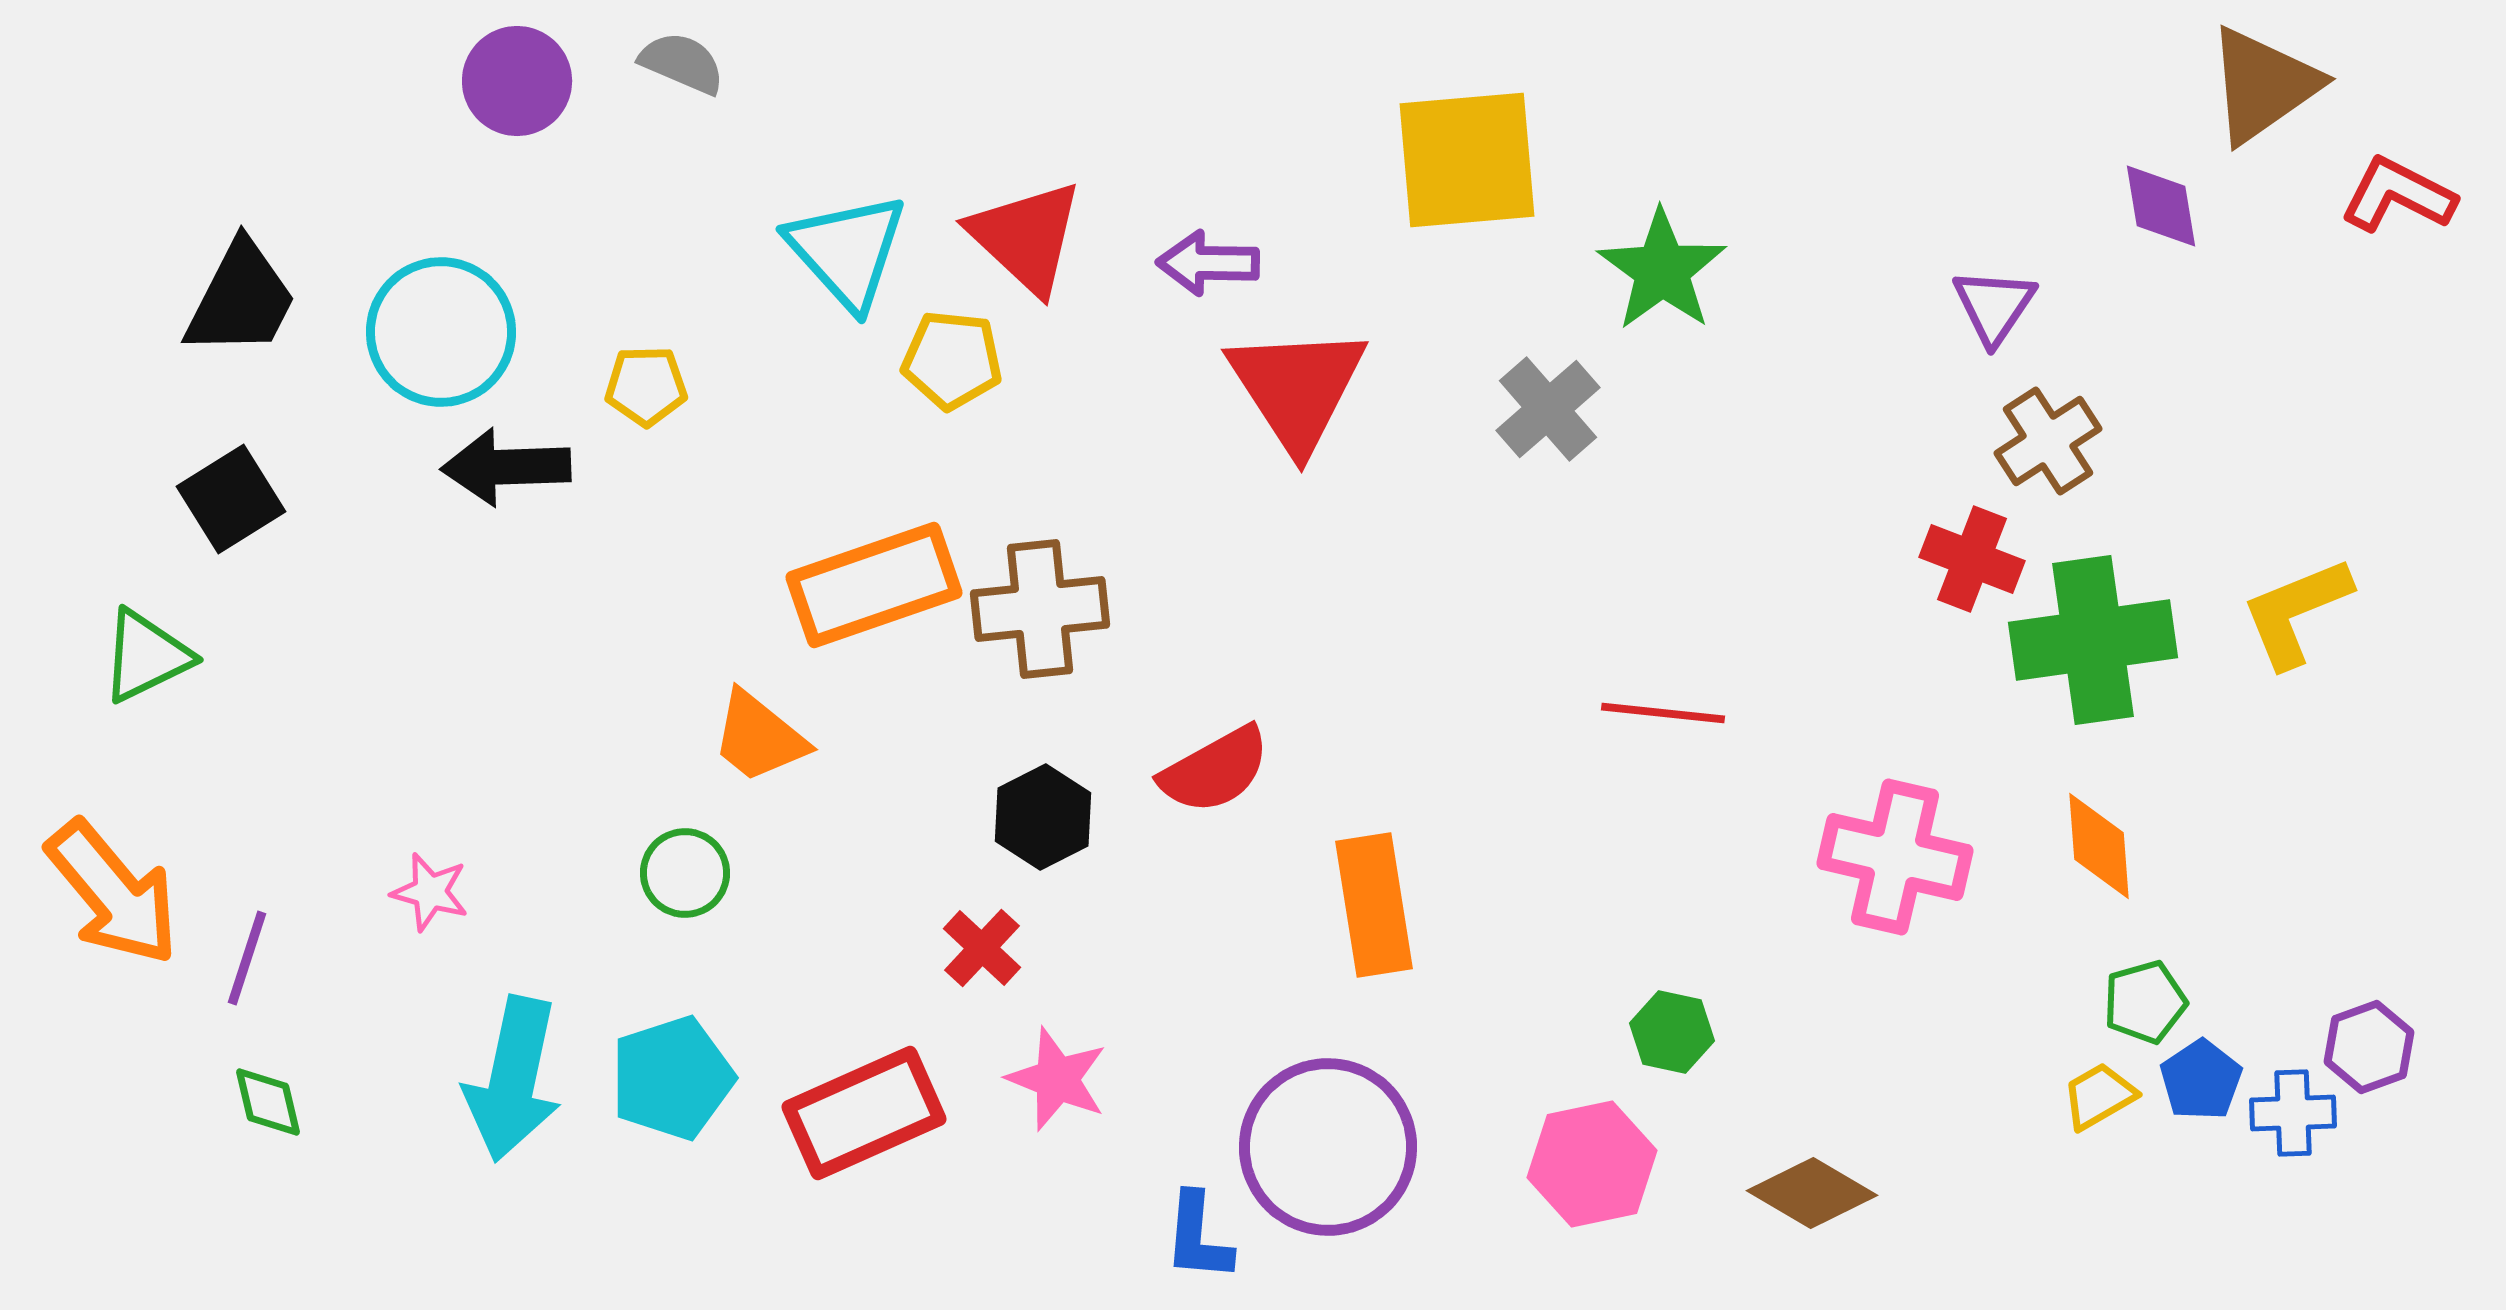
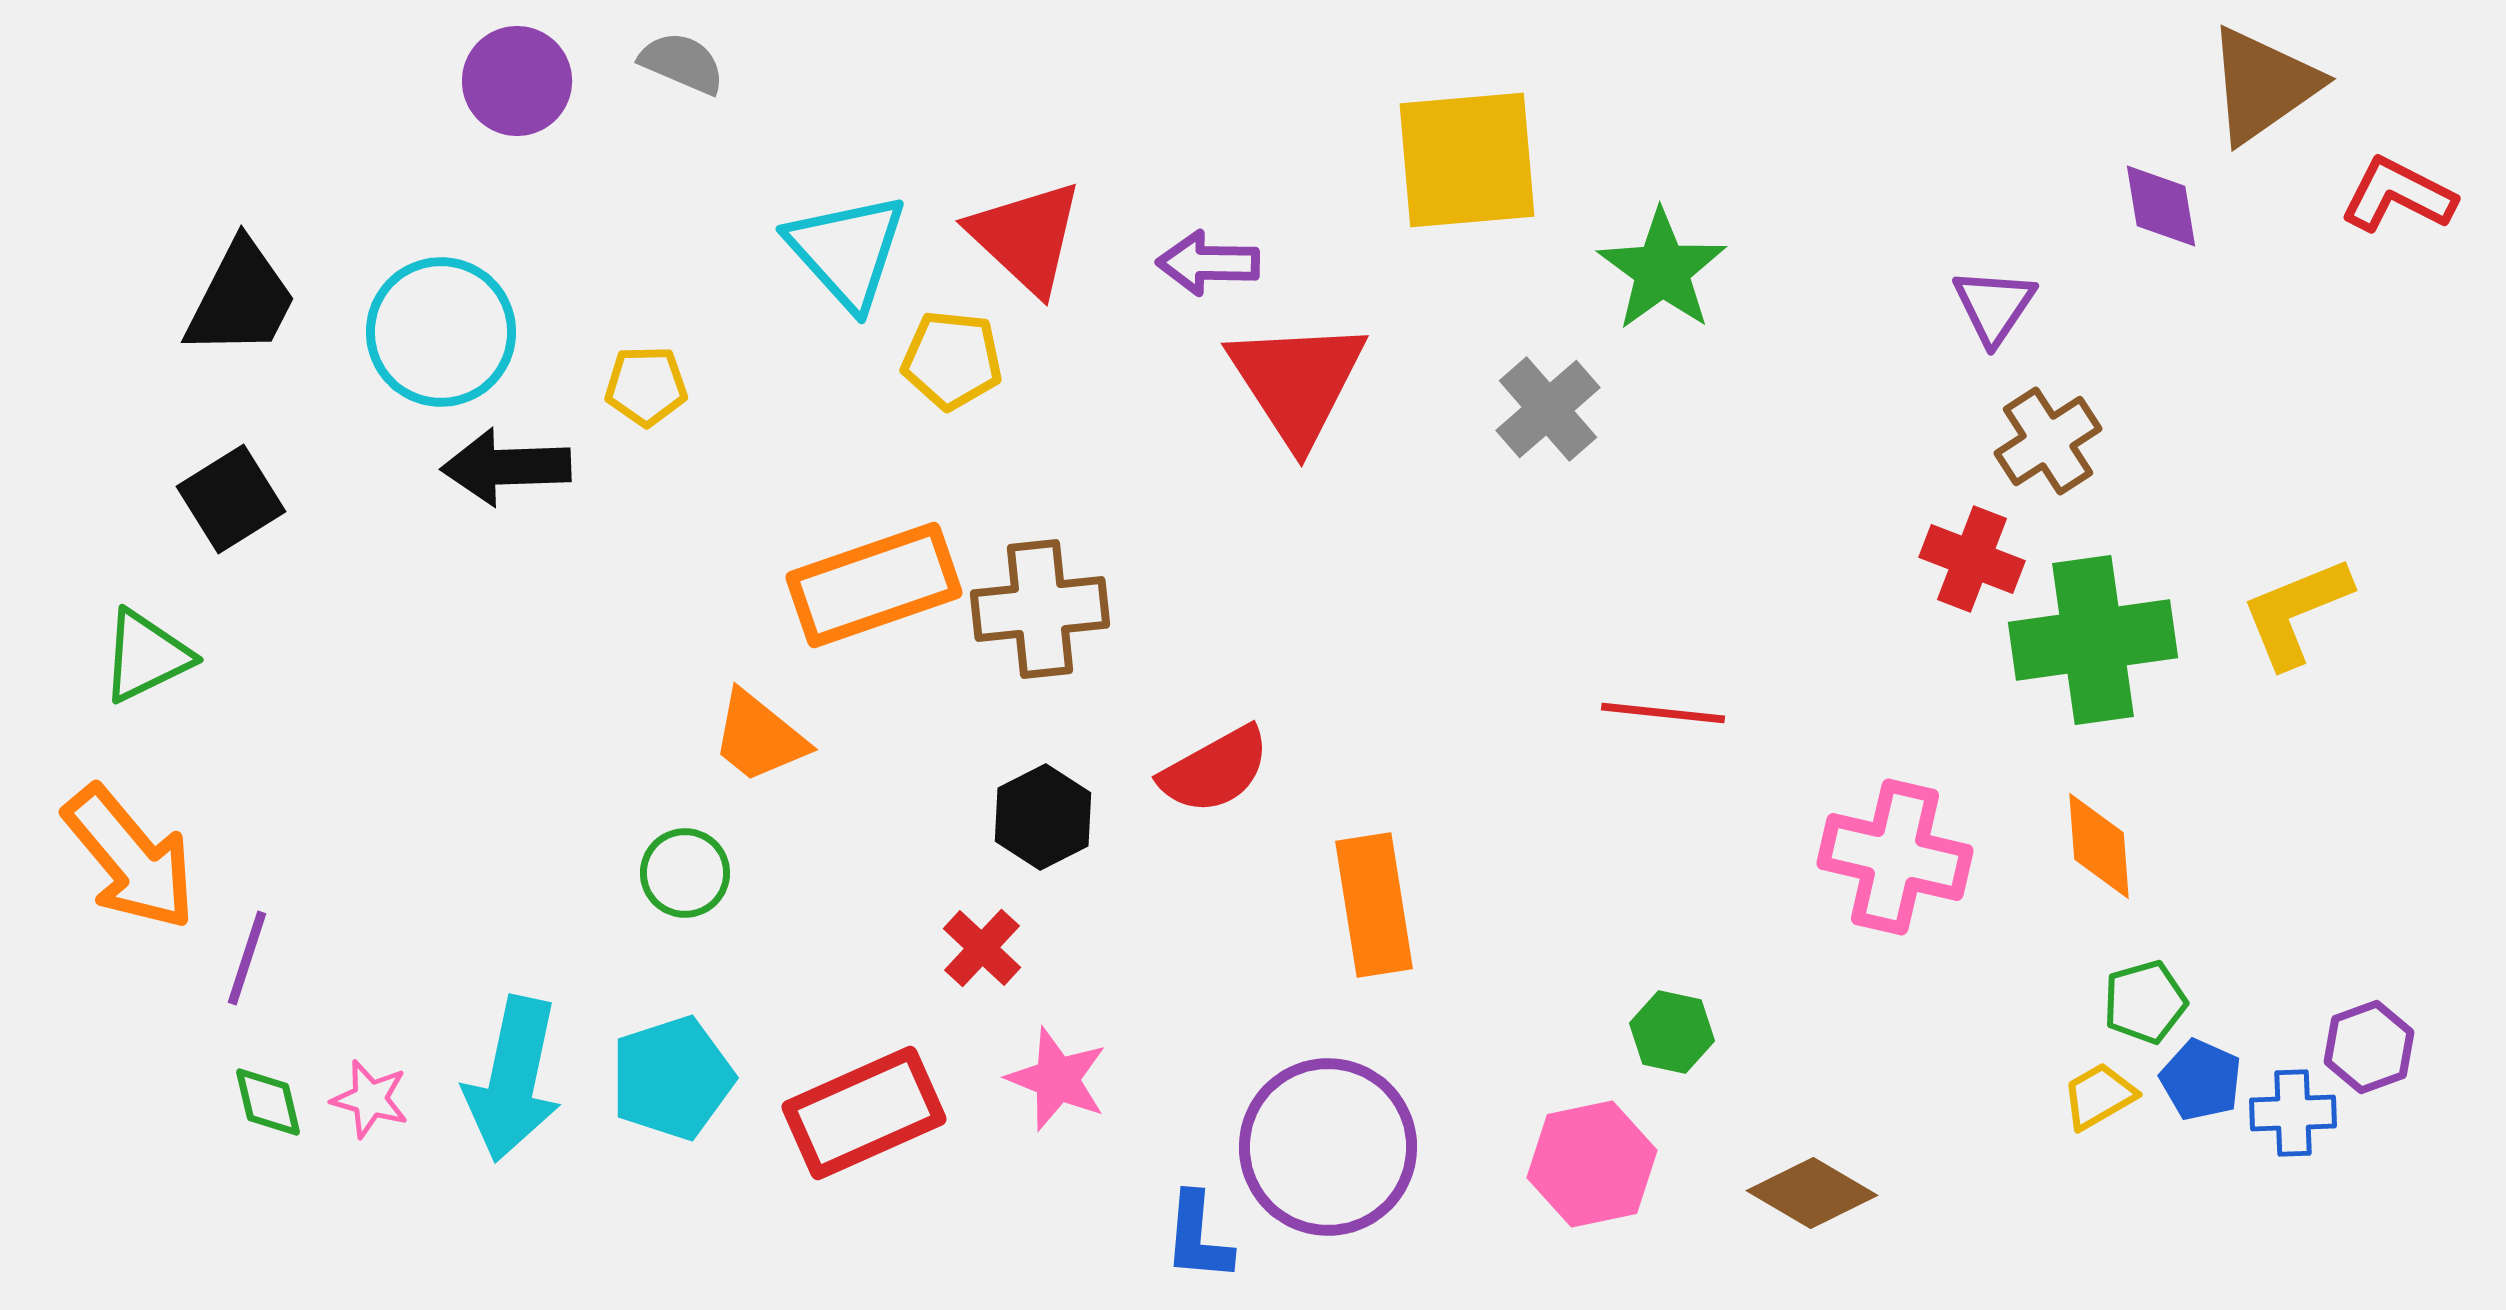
red triangle at (1297, 388): moved 6 px up
pink star at (430, 892): moved 60 px left, 207 px down
orange arrow at (113, 893): moved 17 px right, 35 px up
blue pentagon at (2201, 1080): rotated 14 degrees counterclockwise
